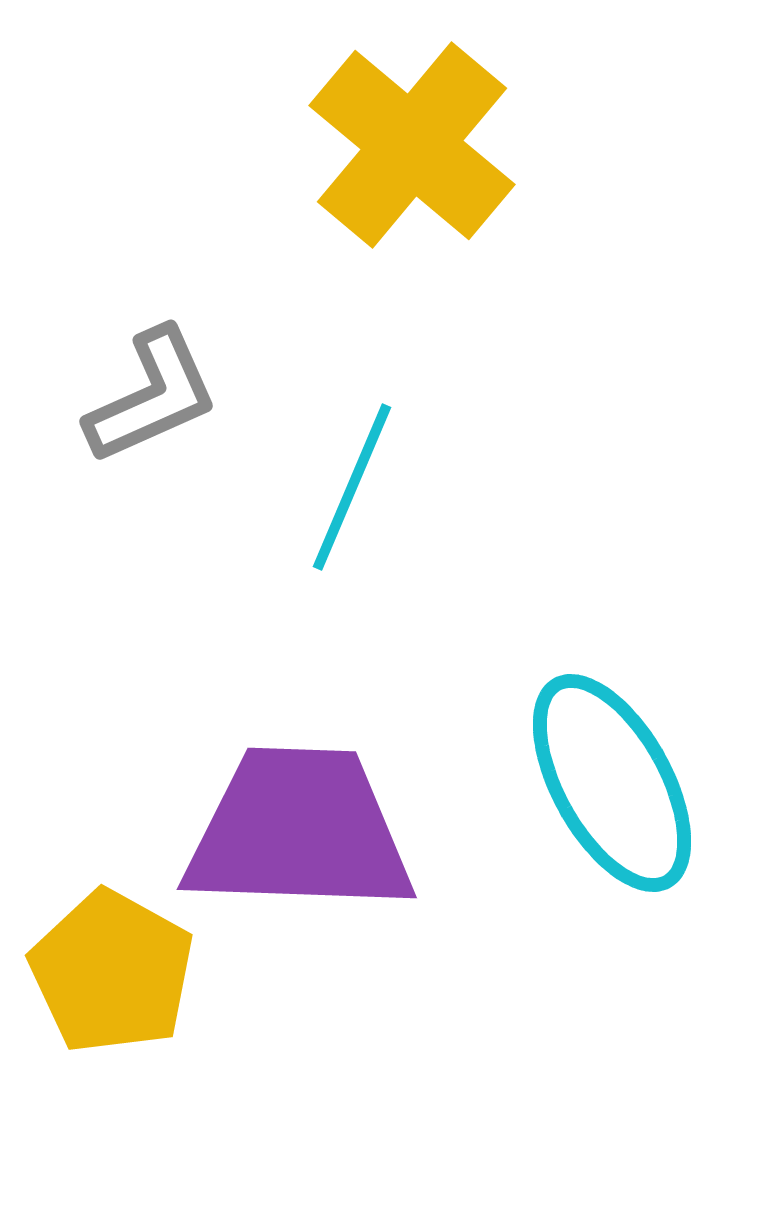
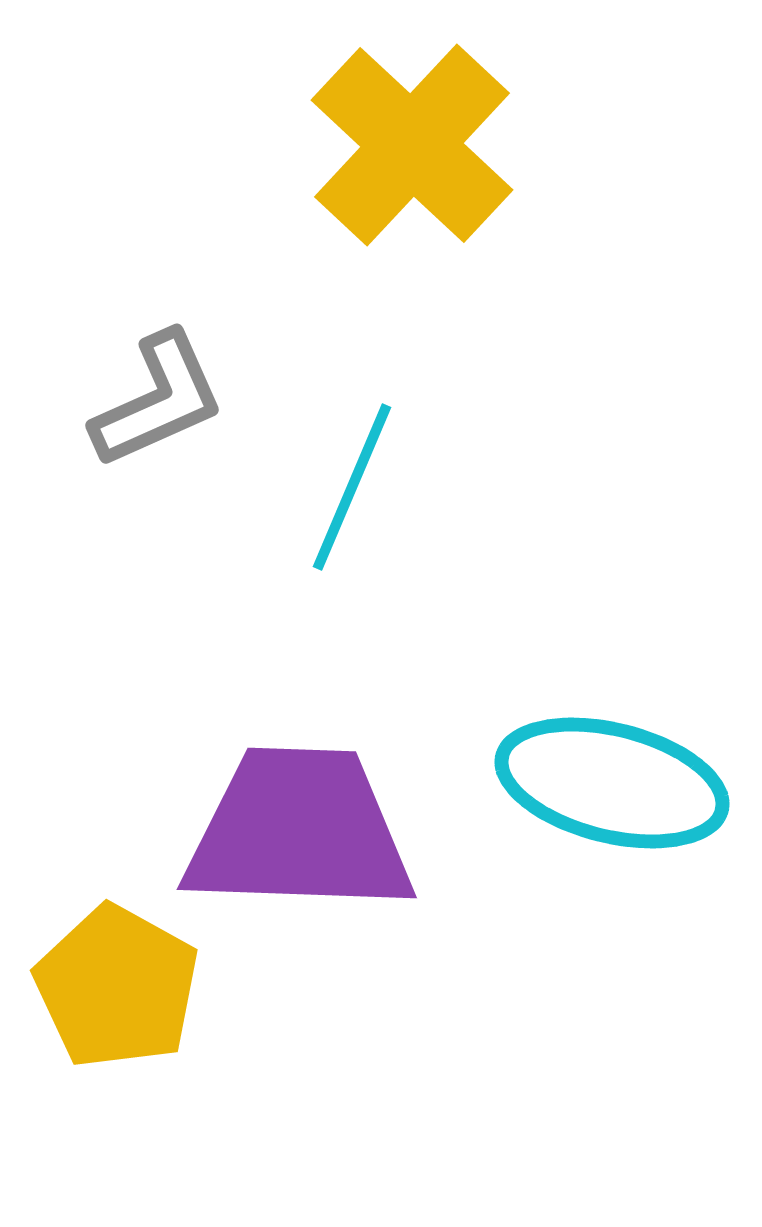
yellow cross: rotated 3 degrees clockwise
gray L-shape: moved 6 px right, 4 px down
cyan ellipse: rotated 47 degrees counterclockwise
yellow pentagon: moved 5 px right, 15 px down
